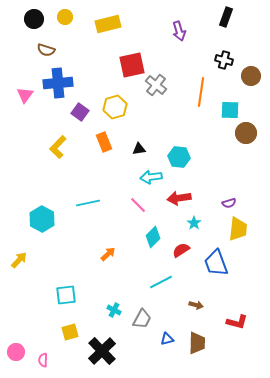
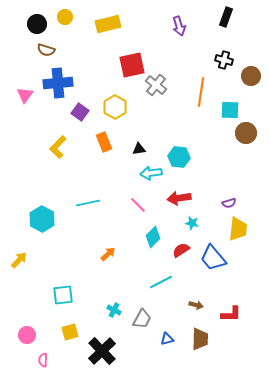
black circle at (34, 19): moved 3 px right, 5 px down
purple arrow at (179, 31): moved 5 px up
yellow hexagon at (115, 107): rotated 15 degrees counterclockwise
cyan arrow at (151, 177): moved 4 px up
cyan star at (194, 223): moved 2 px left; rotated 24 degrees counterclockwise
blue trapezoid at (216, 263): moved 3 px left, 5 px up; rotated 20 degrees counterclockwise
cyan square at (66, 295): moved 3 px left
red L-shape at (237, 322): moved 6 px left, 8 px up; rotated 15 degrees counterclockwise
brown trapezoid at (197, 343): moved 3 px right, 4 px up
pink circle at (16, 352): moved 11 px right, 17 px up
